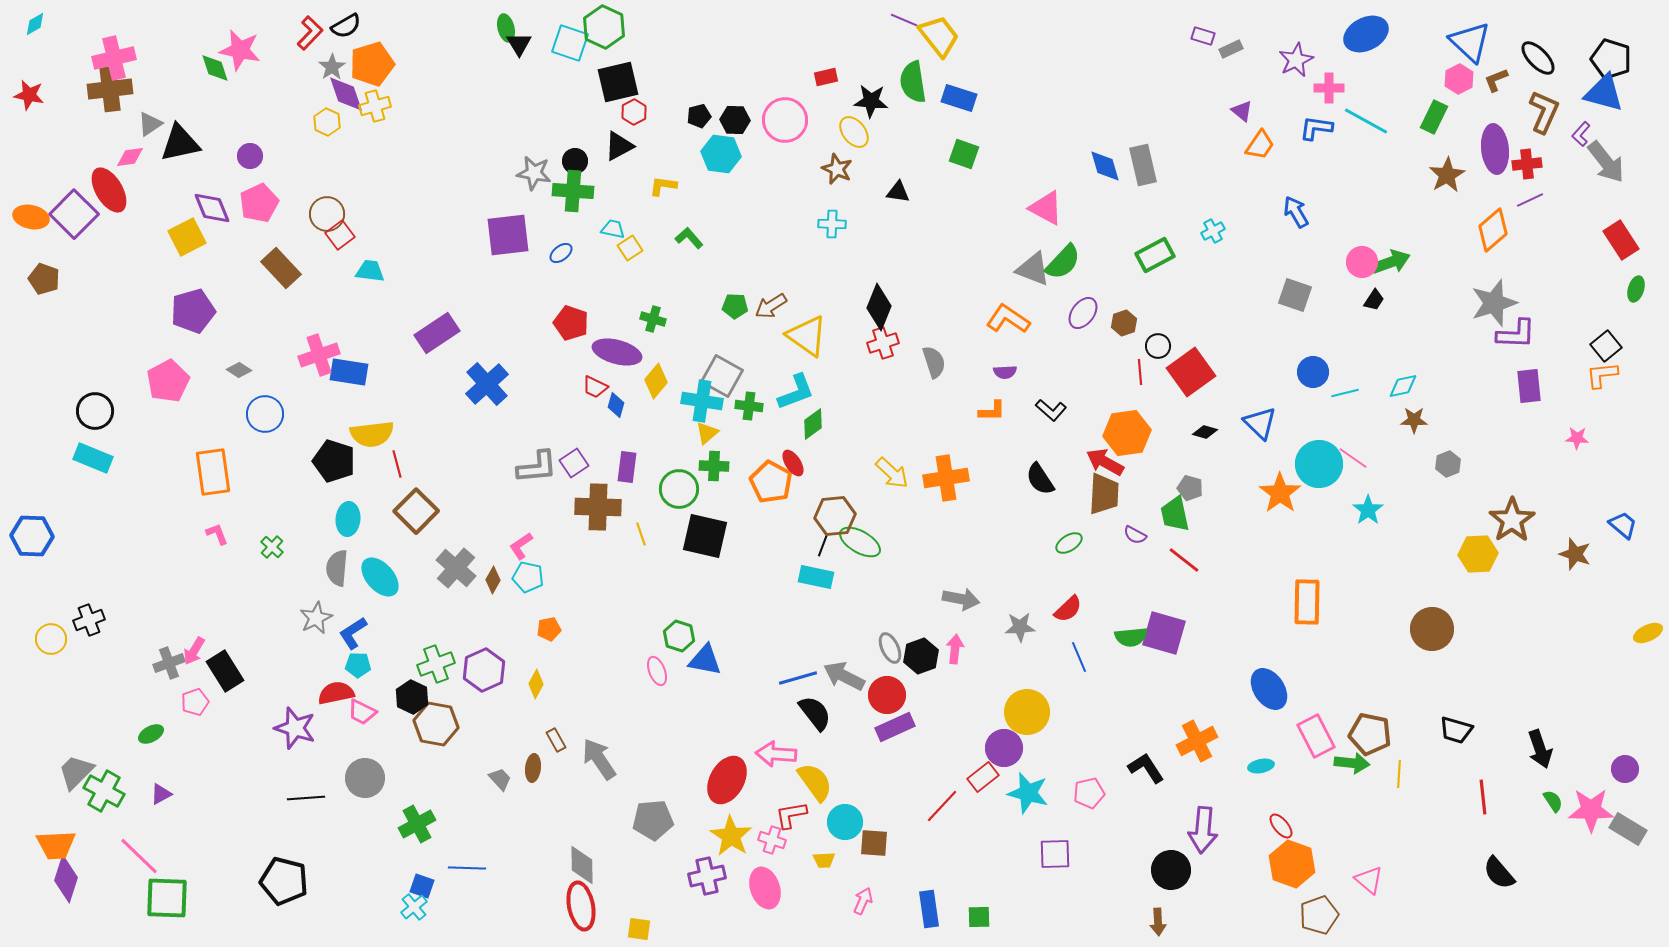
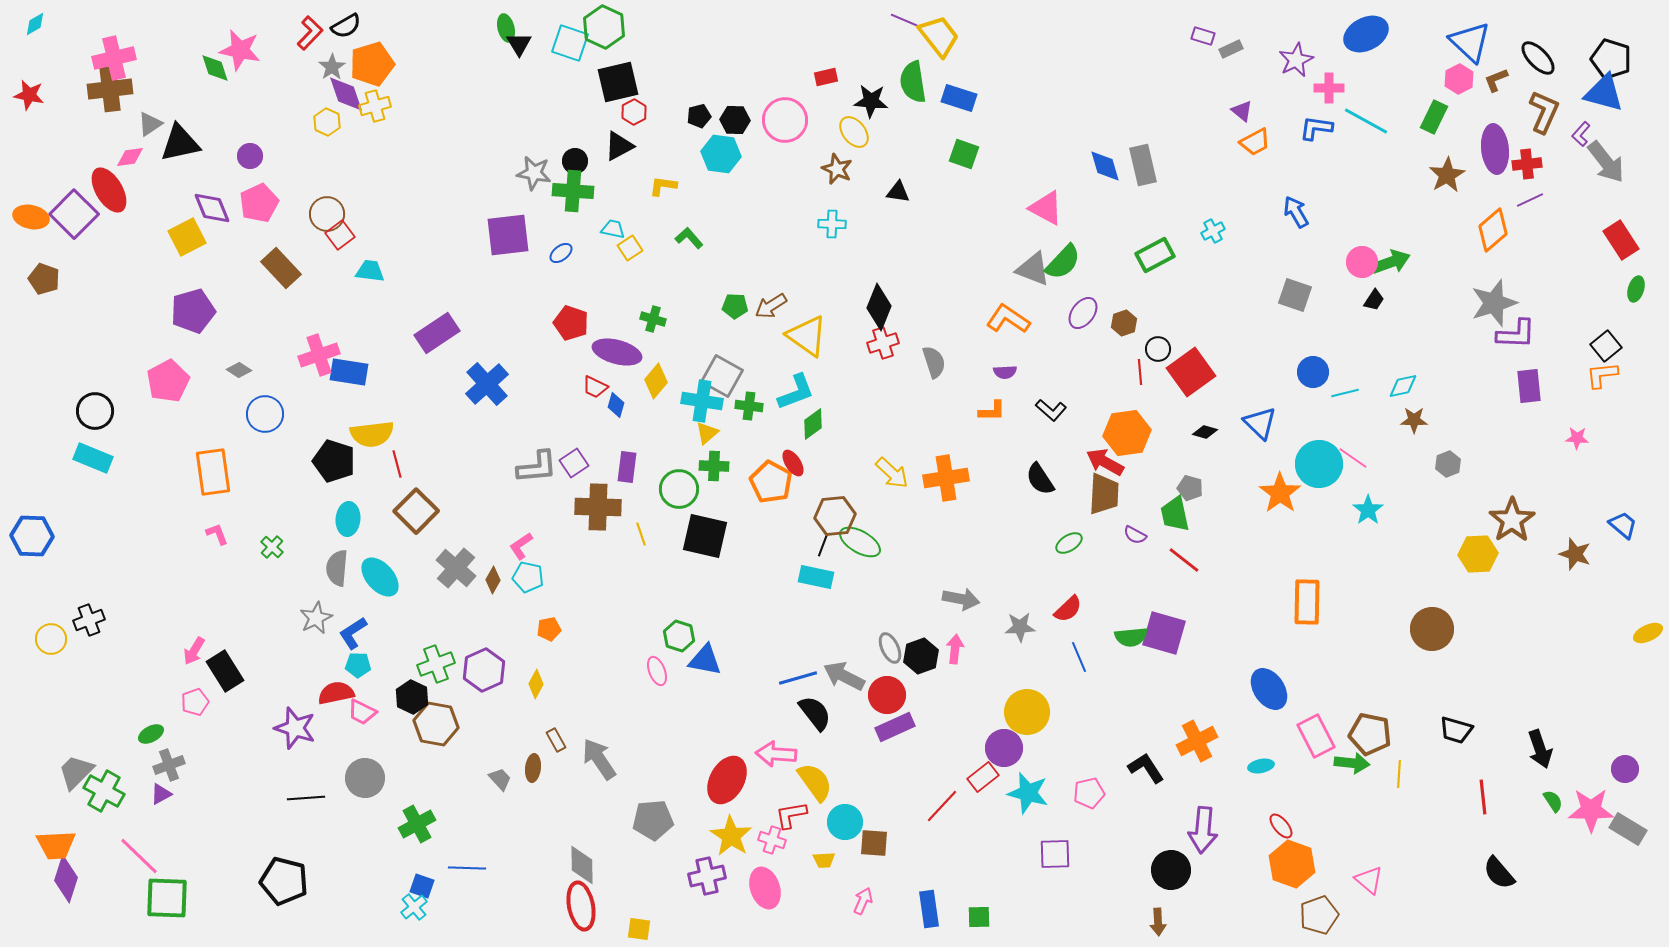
orange trapezoid at (1260, 145): moved 5 px left, 3 px up; rotated 28 degrees clockwise
black circle at (1158, 346): moved 3 px down
gray cross at (169, 663): moved 102 px down
